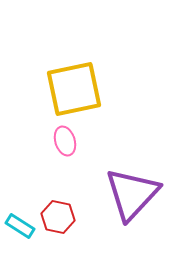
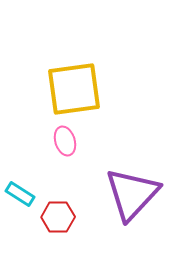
yellow square: rotated 4 degrees clockwise
red hexagon: rotated 12 degrees counterclockwise
cyan rectangle: moved 32 px up
